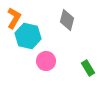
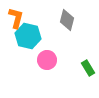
orange L-shape: moved 2 px right; rotated 15 degrees counterclockwise
pink circle: moved 1 px right, 1 px up
